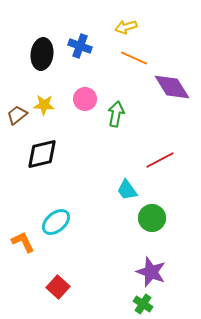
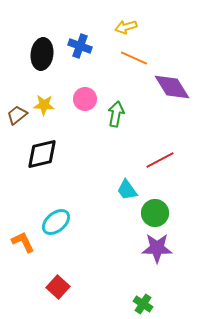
green circle: moved 3 px right, 5 px up
purple star: moved 6 px right, 24 px up; rotated 20 degrees counterclockwise
